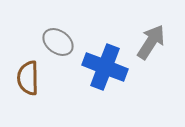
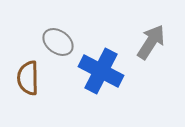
blue cross: moved 4 px left, 4 px down; rotated 6 degrees clockwise
